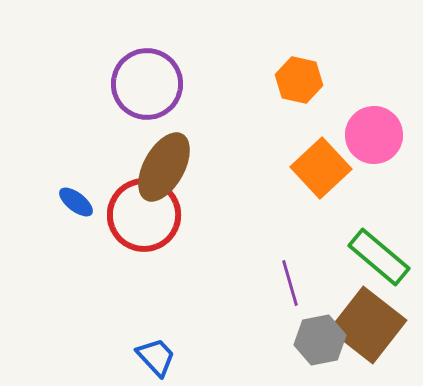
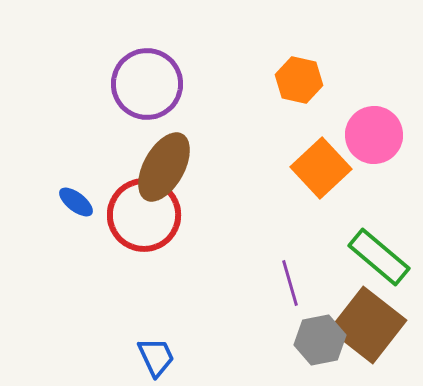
blue trapezoid: rotated 18 degrees clockwise
